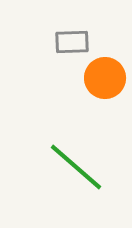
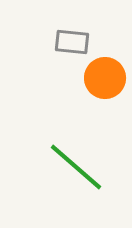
gray rectangle: rotated 8 degrees clockwise
